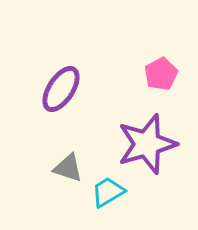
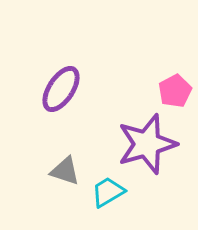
pink pentagon: moved 14 px right, 17 px down
gray triangle: moved 3 px left, 3 px down
